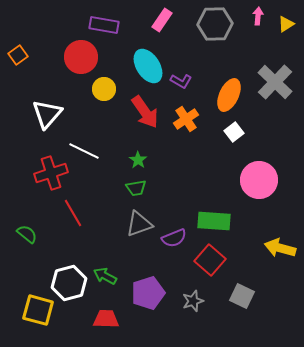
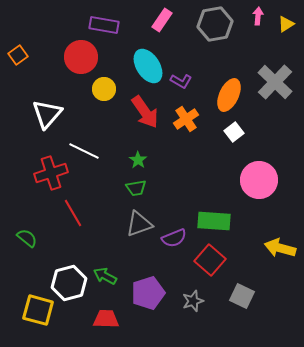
gray hexagon: rotated 8 degrees counterclockwise
green semicircle: moved 4 px down
